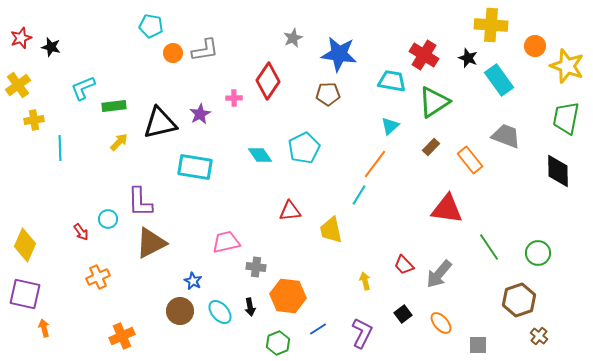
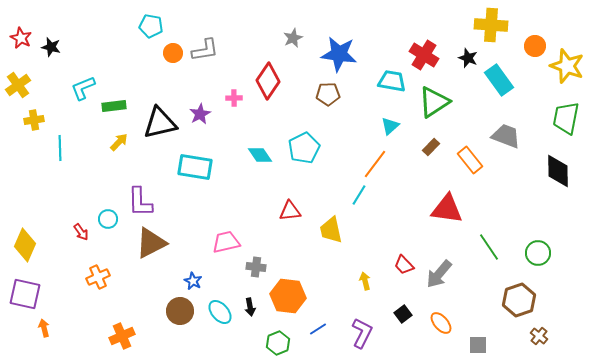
red star at (21, 38): rotated 25 degrees counterclockwise
